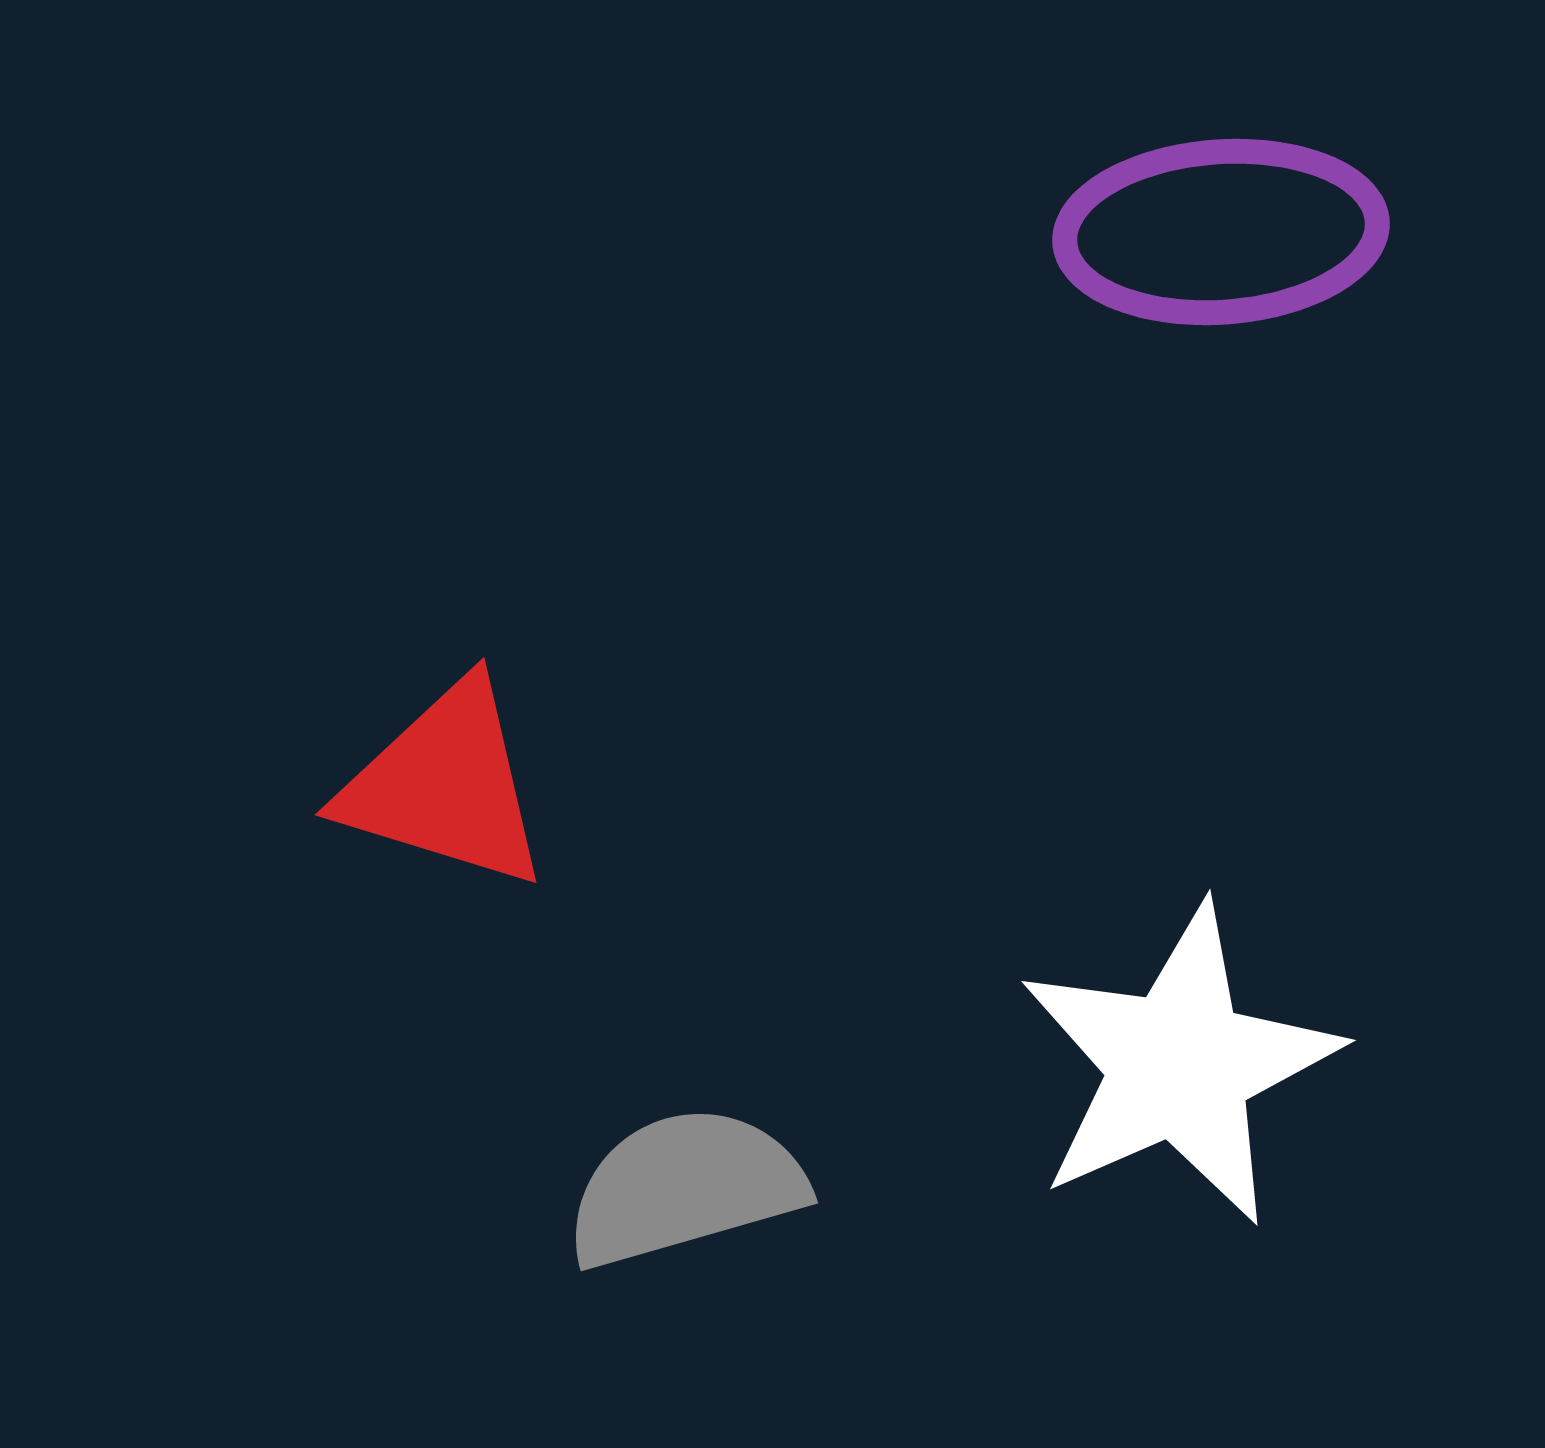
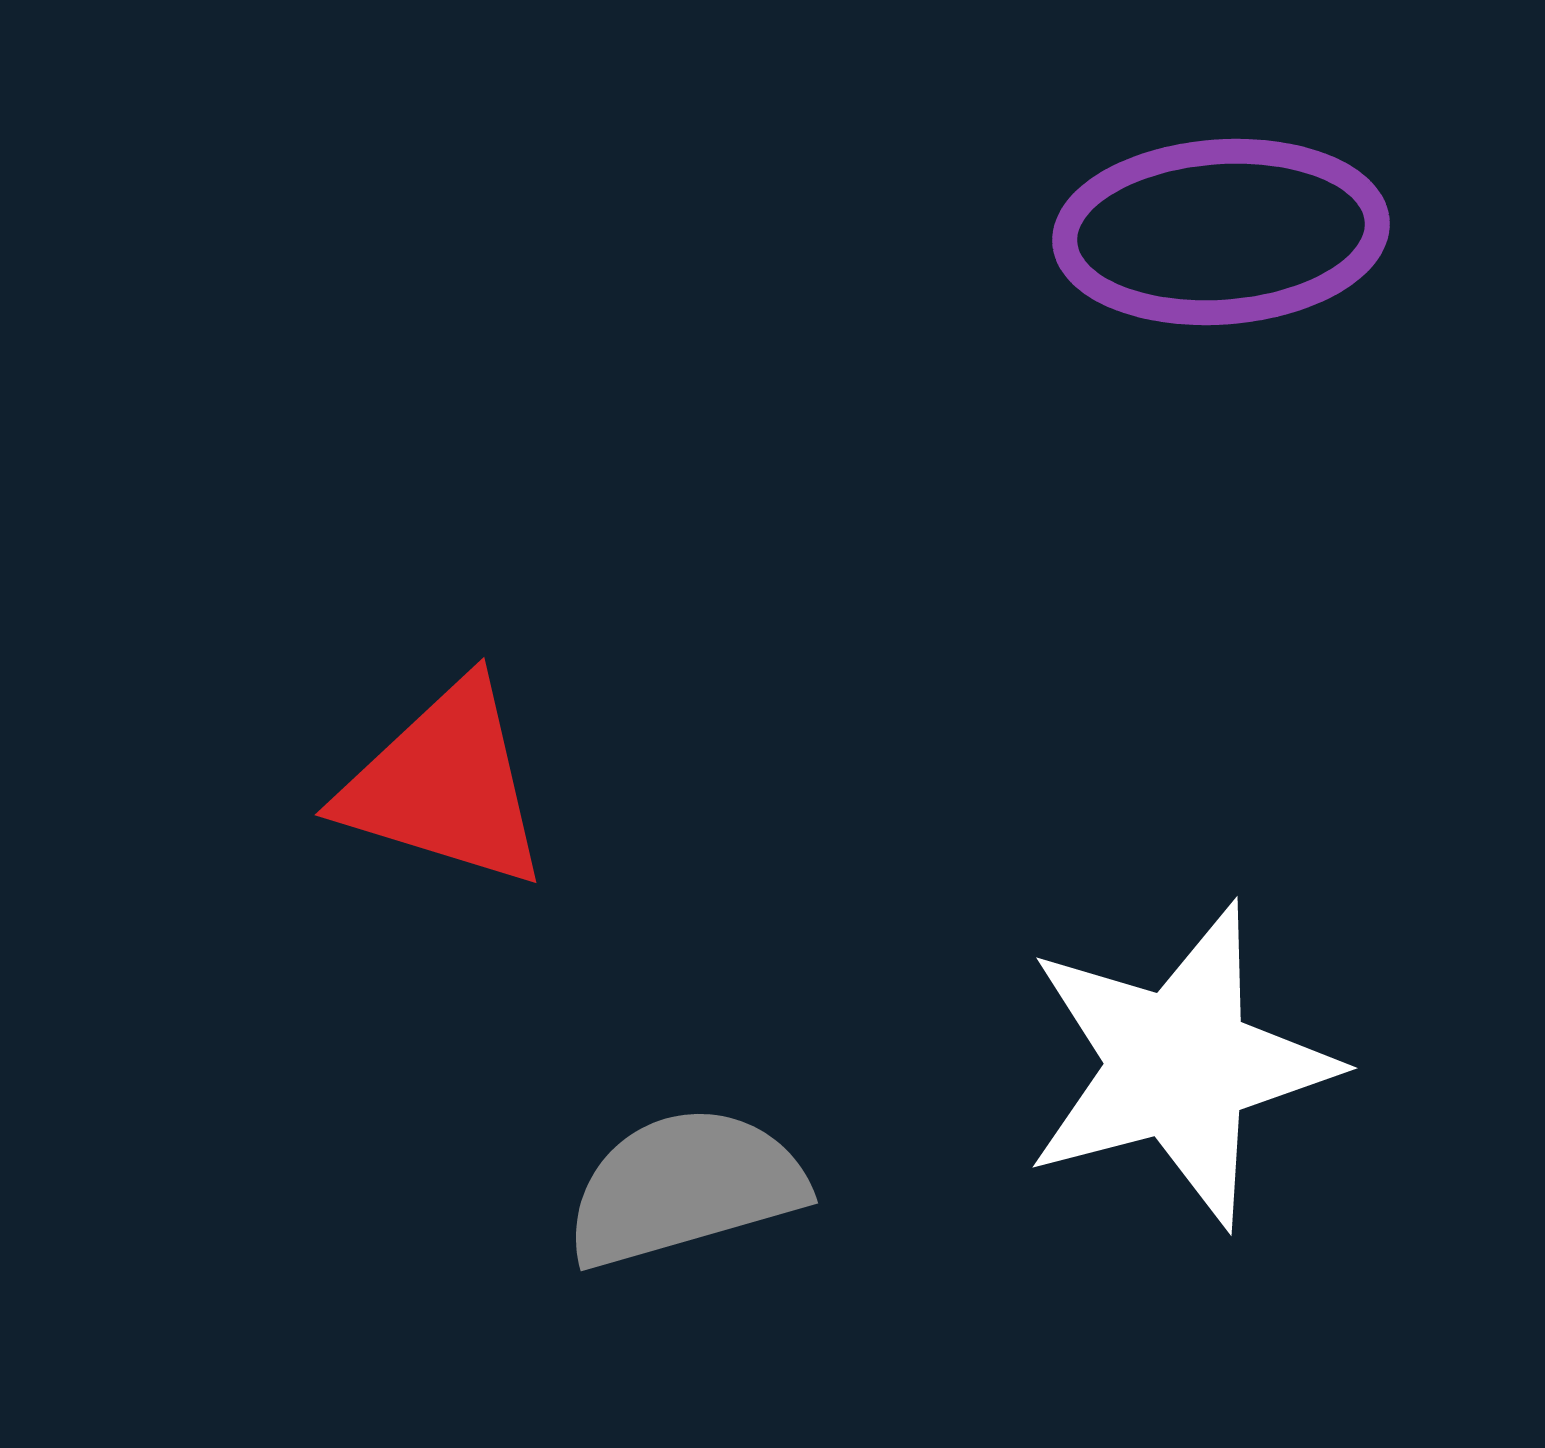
white star: rotated 9 degrees clockwise
